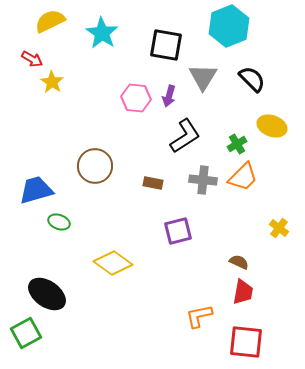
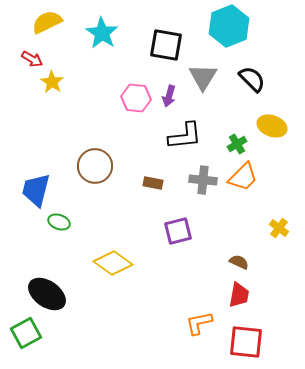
yellow semicircle: moved 3 px left, 1 px down
black L-shape: rotated 27 degrees clockwise
blue trapezoid: rotated 60 degrees counterclockwise
red trapezoid: moved 4 px left, 3 px down
orange L-shape: moved 7 px down
